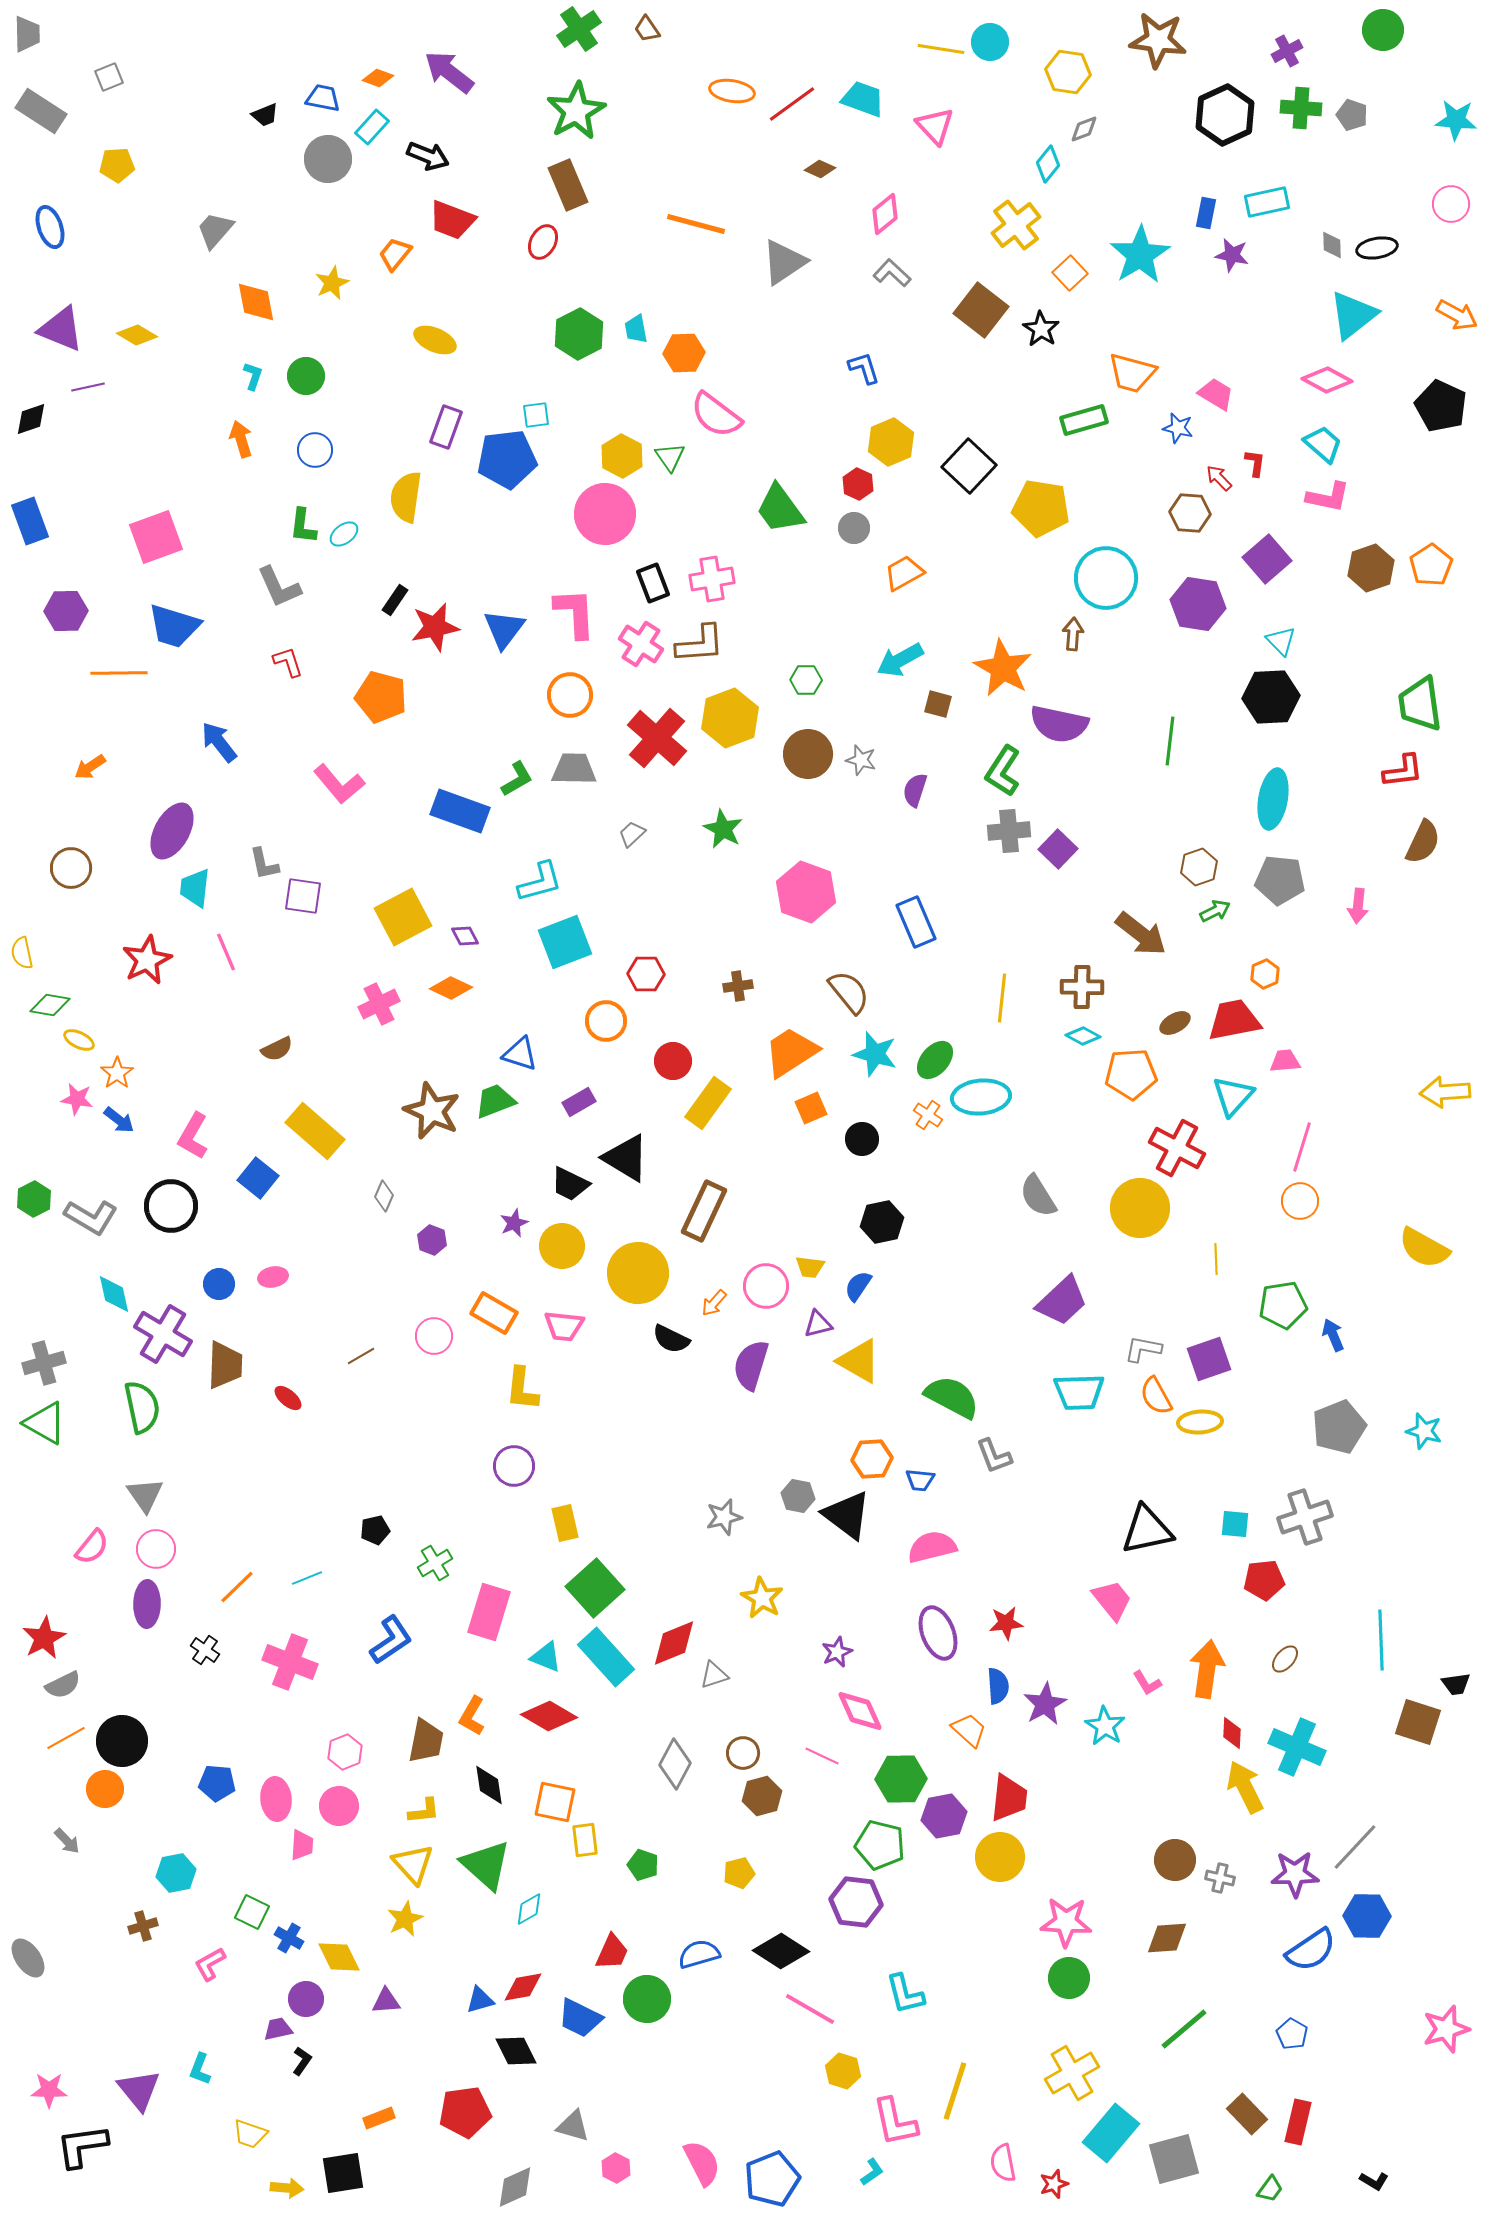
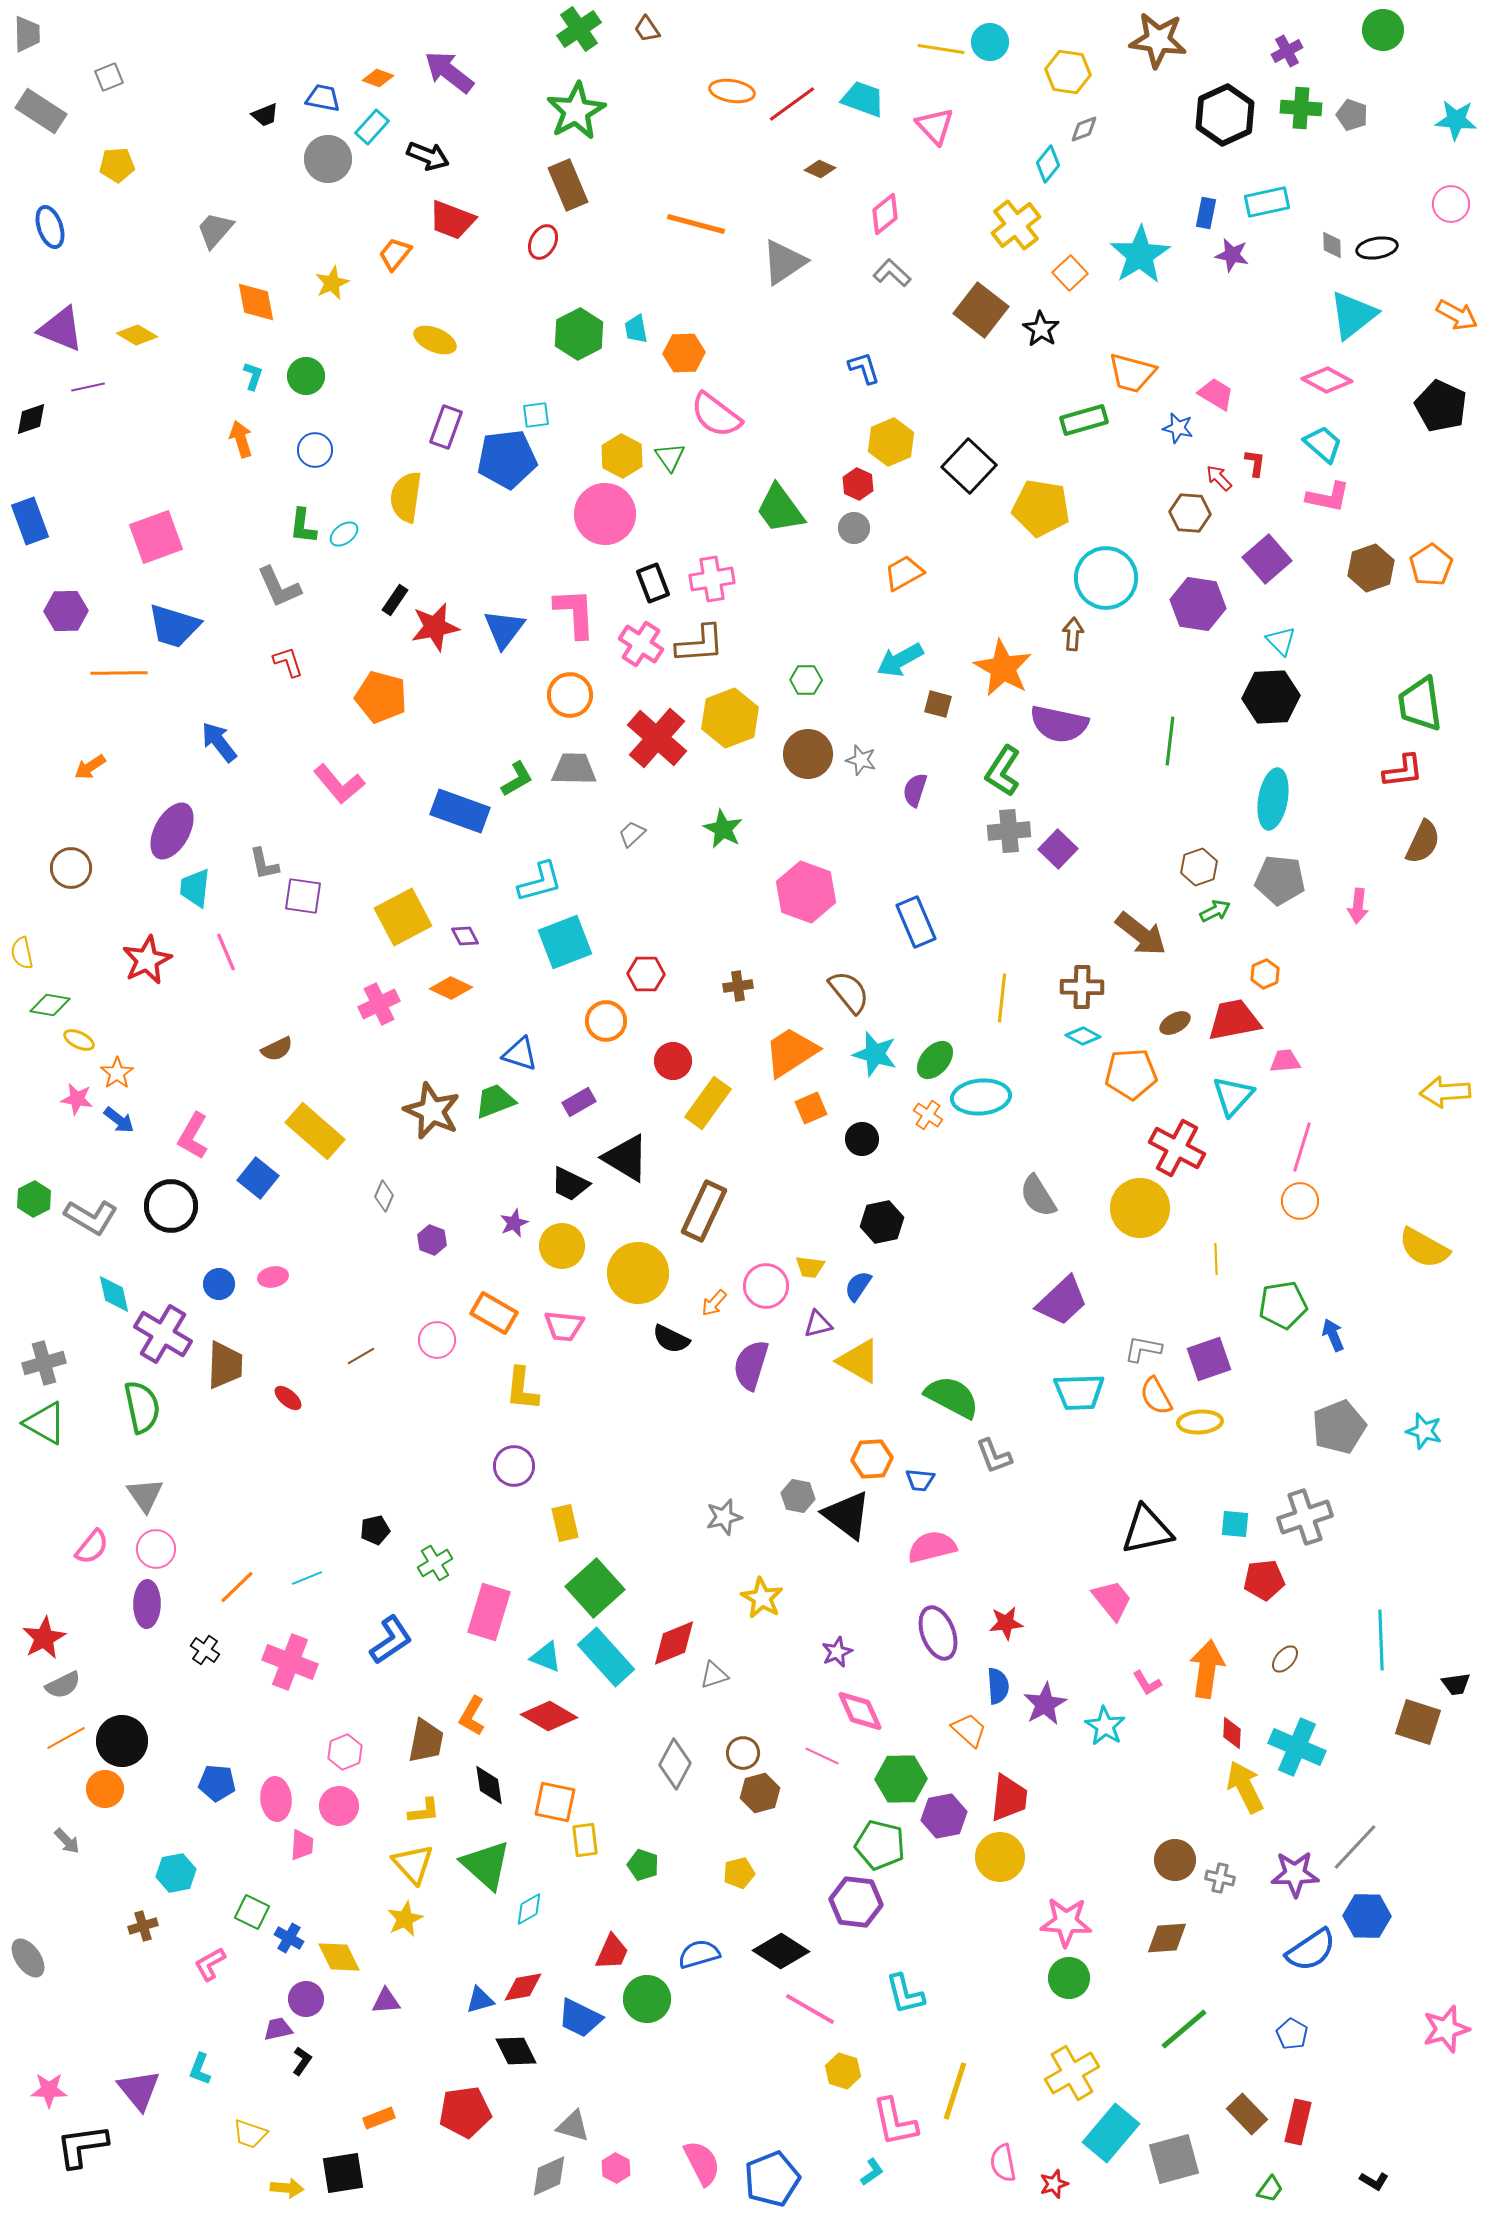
pink circle at (434, 1336): moved 3 px right, 4 px down
brown hexagon at (762, 1796): moved 2 px left, 3 px up
gray diamond at (515, 2187): moved 34 px right, 11 px up
